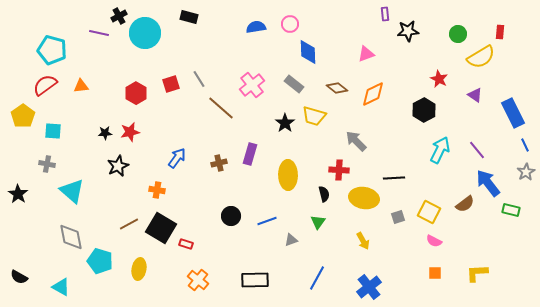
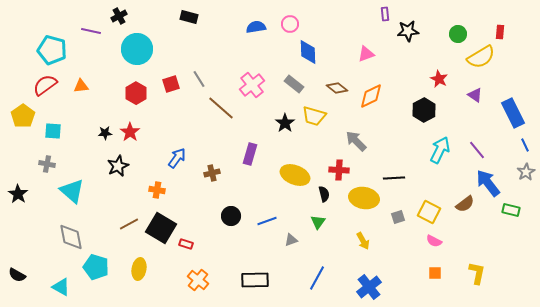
purple line at (99, 33): moved 8 px left, 2 px up
cyan circle at (145, 33): moved 8 px left, 16 px down
orange diamond at (373, 94): moved 2 px left, 2 px down
red star at (130, 132): rotated 24 degrees counterclockwise
brown cross at (219, 163): moved 7 px left, 10 px down
yellow ellipse at (288, 175): moved 7 px right; rotated 68 degrees counterclockwise
cyan pentagon at (100, 261): moved 4 px left, 6 px down
yellow L-shape at (477, 273): rotated 105 degrees clockwise
black semicircle at (19, 277): moved 2 px left, 2 px up
